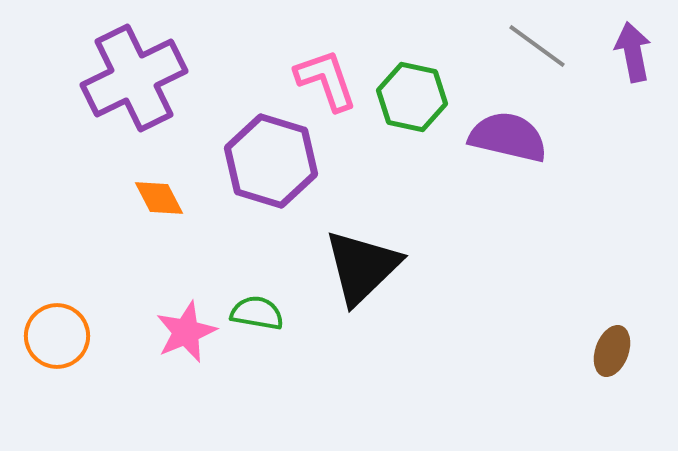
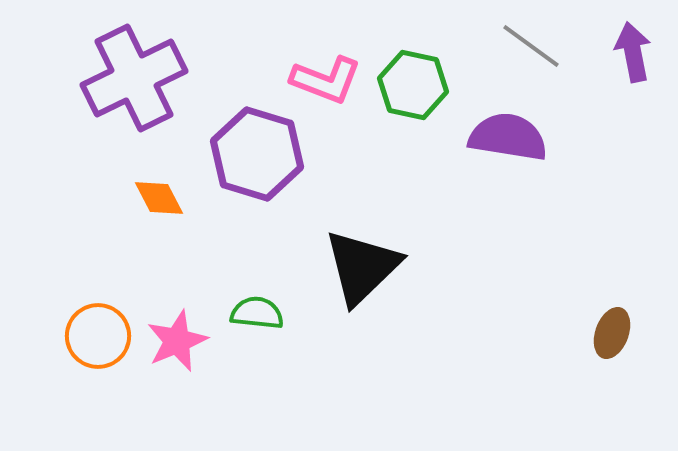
gray line: moved 6 px left
pink L-shape: rotated 130 degrees clockwise
green hexagon: moved 1 px right, 12 px up
purple semicircle: rotated 4 degrees counterclockwise
purple hexagon: moved 14 px left, 7 px up
green semicircle: rotated 4 degrees counterclockwise
pink star: moved 9 px left, 9 px down
orange circle: moved 41 px right
brown ellipse: moved 18 px up
